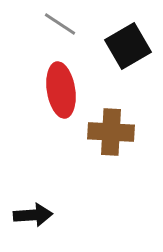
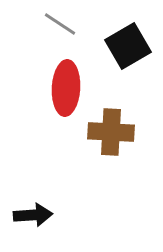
red ellipse: moved 5 px right, 2 px up; rotated 12 degrees clockwise
